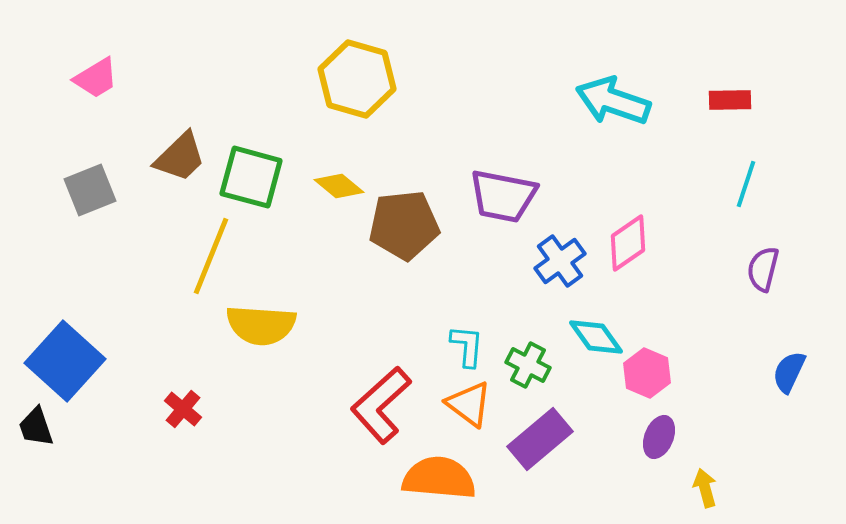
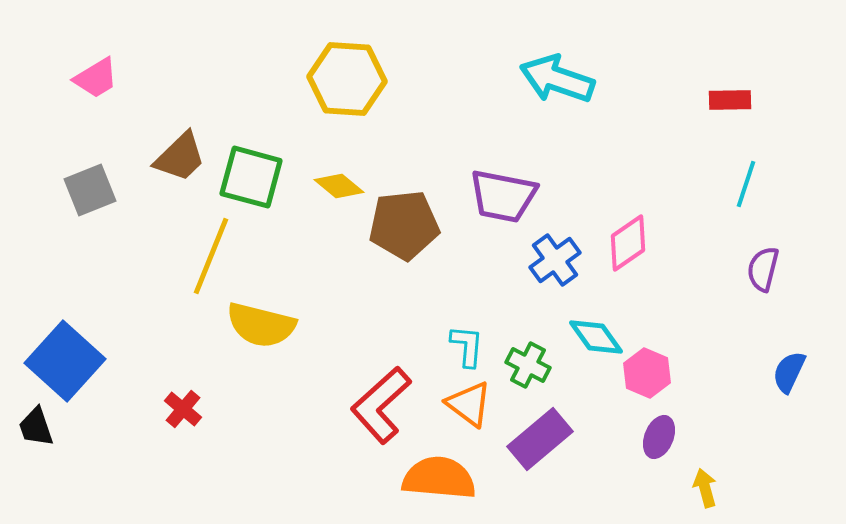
yellow hexagon: moved 10 px left; rotated 12 degrees counterclockwise
cyan arrow: moved 56 px left, 22 px up
blue cross: moved 5 px left, 1 px up
yellow semicircle: rotated 10 degrees clockwise
